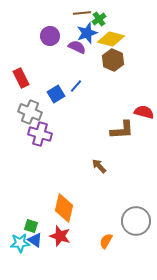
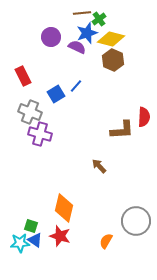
purple circle: moved 1 px right, 1 px down
red rectangle: moved 2 px right, 2 px up
red semicircle: moved 5 px down; rotated 78 degrees clockwise
